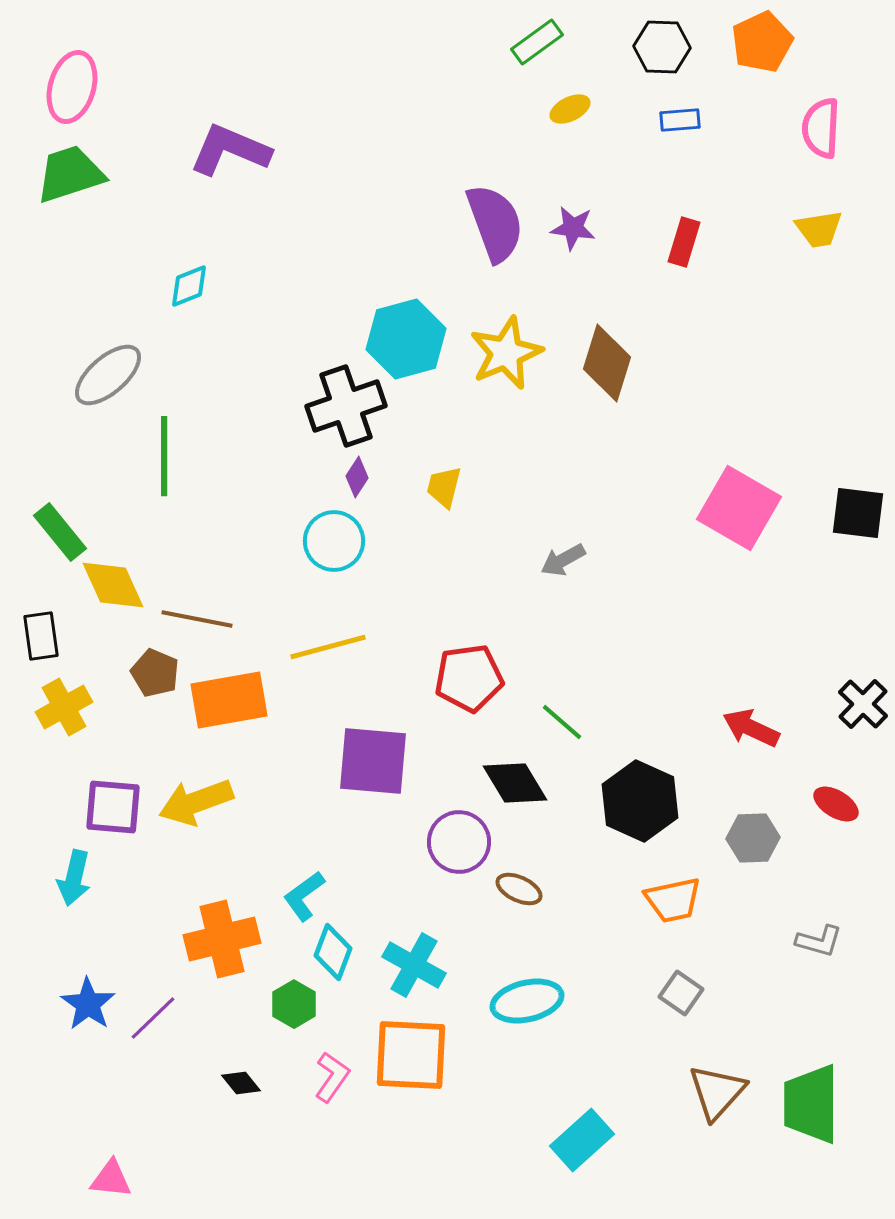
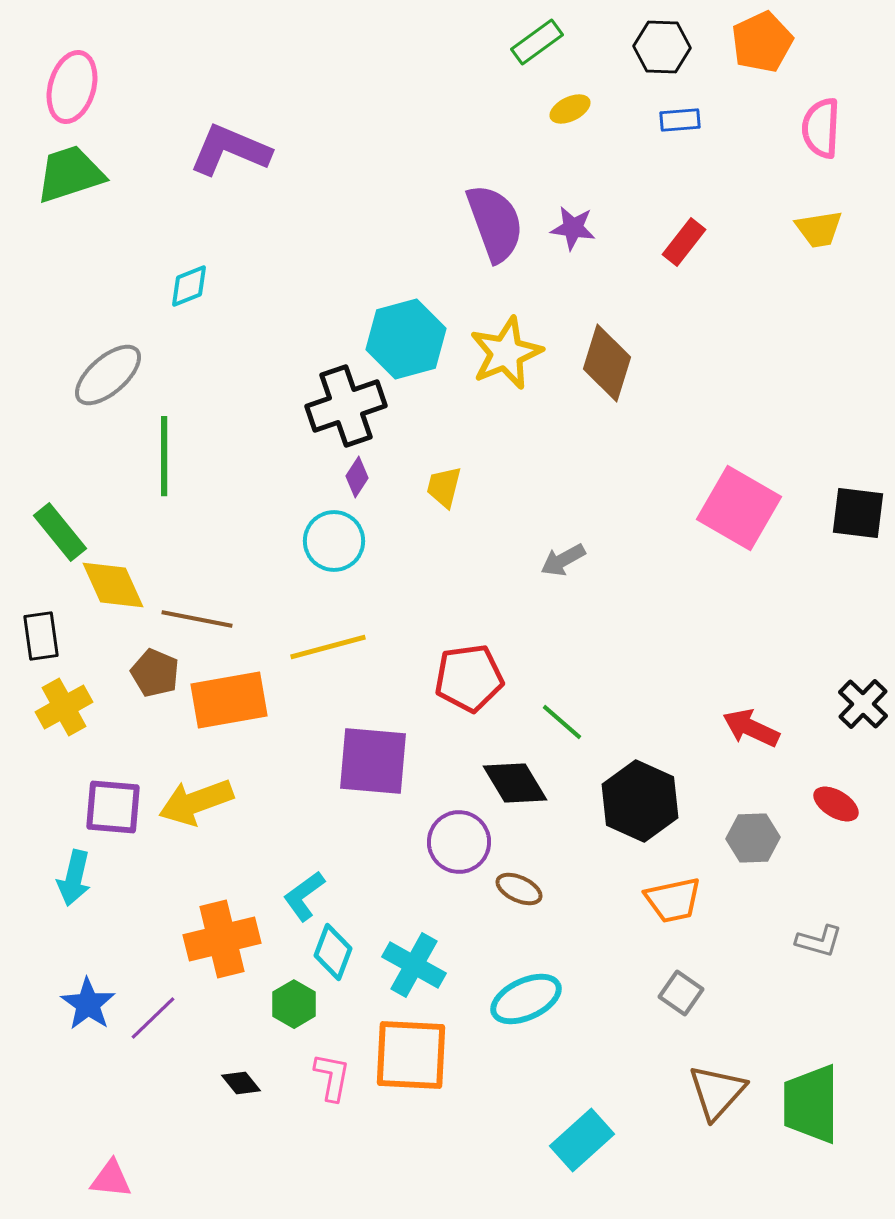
red rectangle at (684, 242): rotated 21 degrees clockwise
cyan ellipse at (527, 1001): moved 1 px left, 2 px up; rotated 12 degrees counterclockwise
pink L-shape at (332, 1077): rotated 24 degrees counterclockwise
